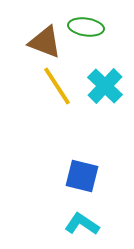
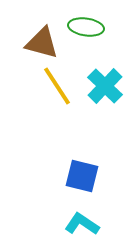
brown triangle: moved 3 px left, 1 px down; rotated 6 degrees counterclockwise
